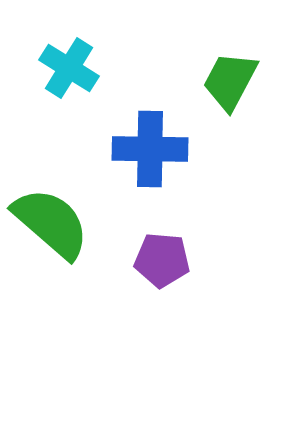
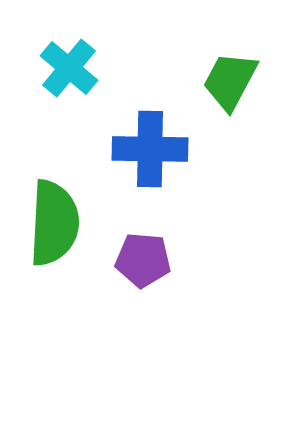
cyan cross: rotated 8 degrees clockwise
green semicircle: moved 3 px right; rotated 52 degrees clockwise
purple pentagon: moved 19 px left
